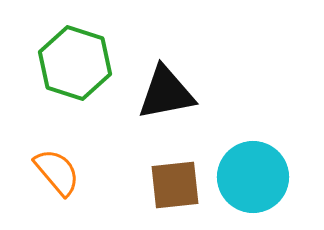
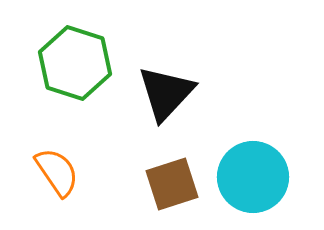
black triangle: rotated 36 degrees counterclockwise
orange semicircle: rotated 6 degrees clockwise
brown square: moved 3 px left, 1 px up; rotated 12 degrees counterclockwise
